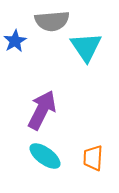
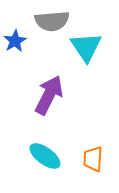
purple arrow: moved 7 px right, 15 px up
orange trapezoid: moved 1 px down
